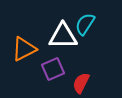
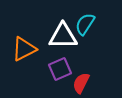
purple square: moved 7 px right
